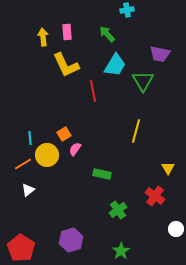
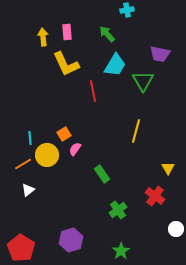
yellow L-shape: moved 1 px up
green rectangle: rotated 42 degrees clockwise
